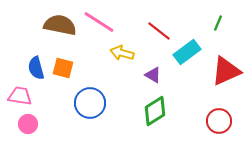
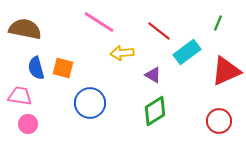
brown semicircle: moved 35 px left, 4 px down
yellow arrow: rotated 20 degrees counterclockwise
